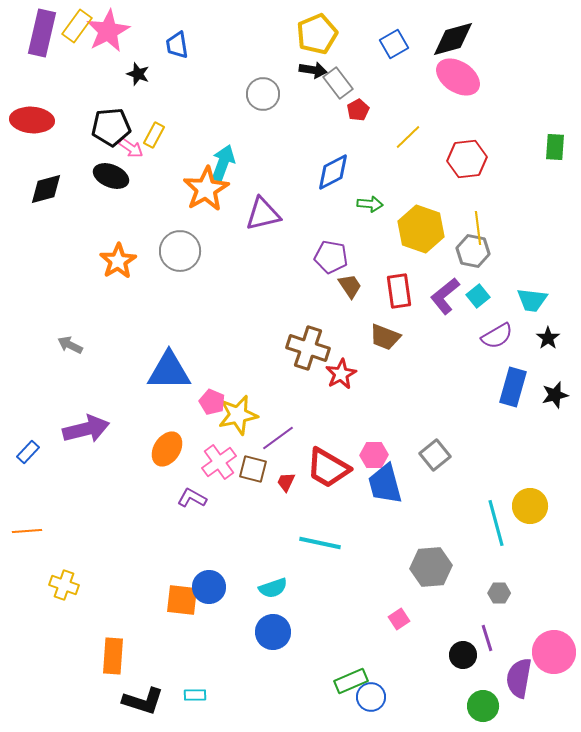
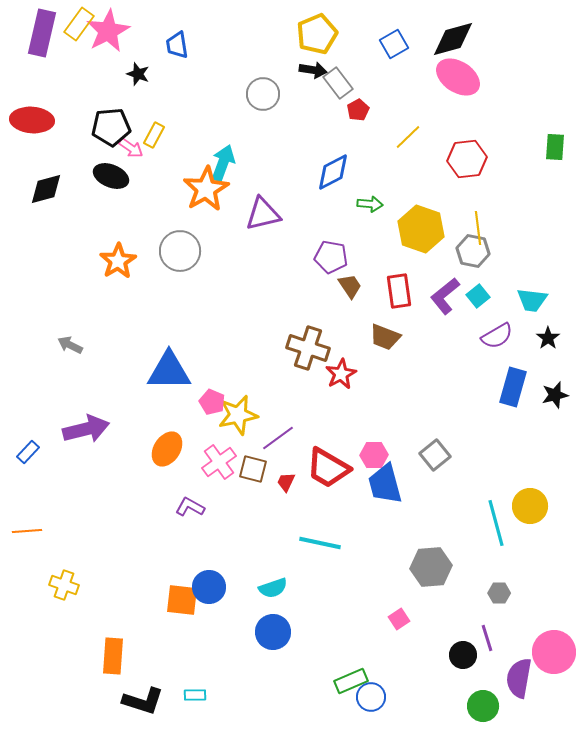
yellow rectangle at (77, 26): moved 2 px right, 2 px up
purple L-shape at (192, 498): moved 2 px left, 9 px down
